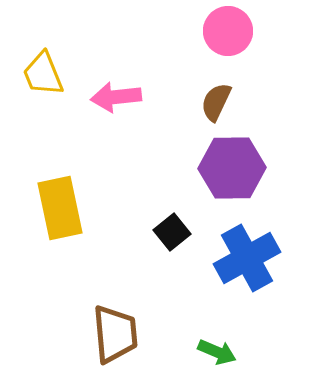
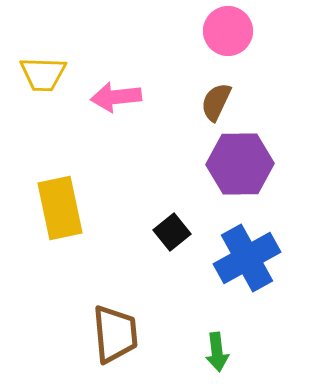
yellow trapezoid: rotated 66 degrees counterclockwise
purple hexagon: moved 8 px right, 4 px up
green arrow: rotated 60 degrees clockwise
